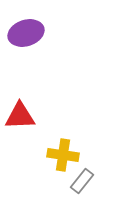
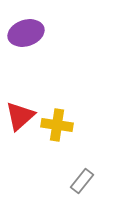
red triangle: rotated 40 degrees counterclockwise
yellow cross: moved 6 px left, 30 px up
